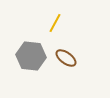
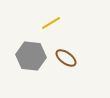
yellow line: moved 4 px left; rotated 30 degrees clockwise
